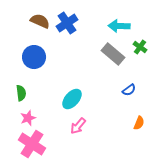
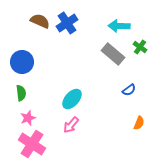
blue circle: moved 12 px left, 5 px down
pink arrow: moved 7 px left, 1 px up
